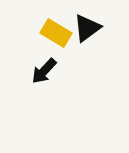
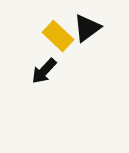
yellow rectangle: moved 2 px right, 3 px down; rotated 12 degrees clockwise
